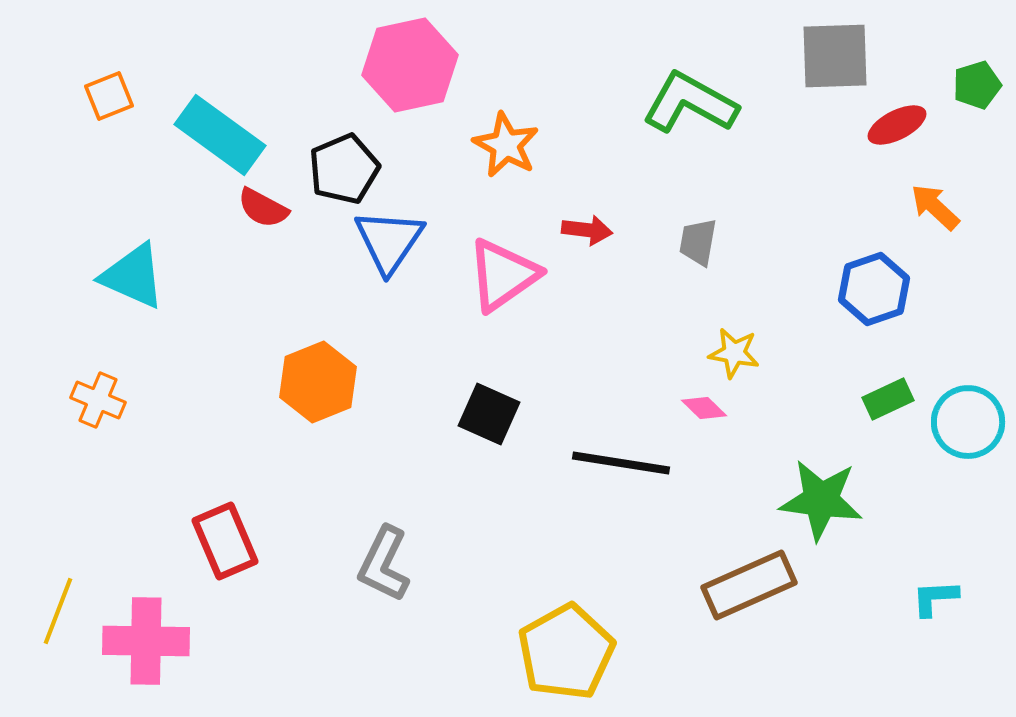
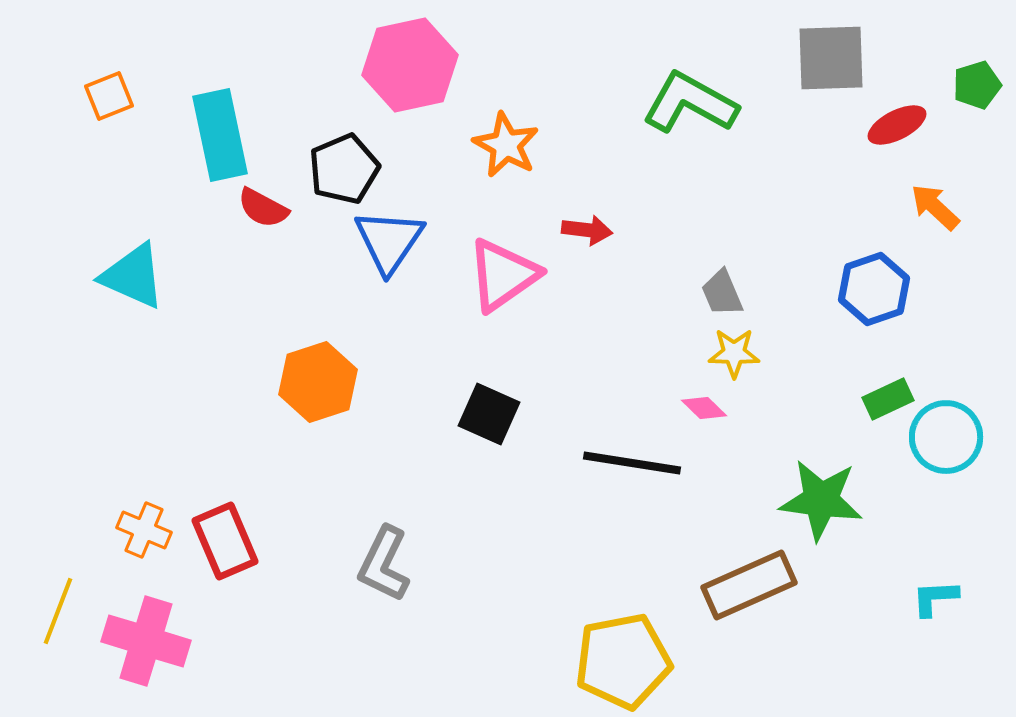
gray square: moved 4 px left, 2 px down
cyan rectangle: rotated 42 degrees clockwise
gray trapezoid: moved 24 px right, 51 px down; rotated 33 degrees counterclockwise
yellow star: rotated 9 degrees counterclockwise
orange hexagon: rotated 4 degrees clockwise
orange cross: moved 46 px right, 130 px down
cyan circle: moved 22 px left, 15 px down
black line: moved 11 px right
pink cross: rotated 16 degrees clockwise
yellow pentagon: moved 57 px right, 9 px down; rotated 18 degrees clockwise
